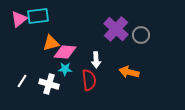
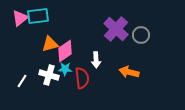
pink triangle: moved 1 px right, 1 px up
orange triangle: moved 1 px left, 1 px down
pink diamond: moved 1 px up; rotated 40 degrees counterclockwise
red semicircle: moved 7 px left, 2 px up
white cross: moved 9 px up
